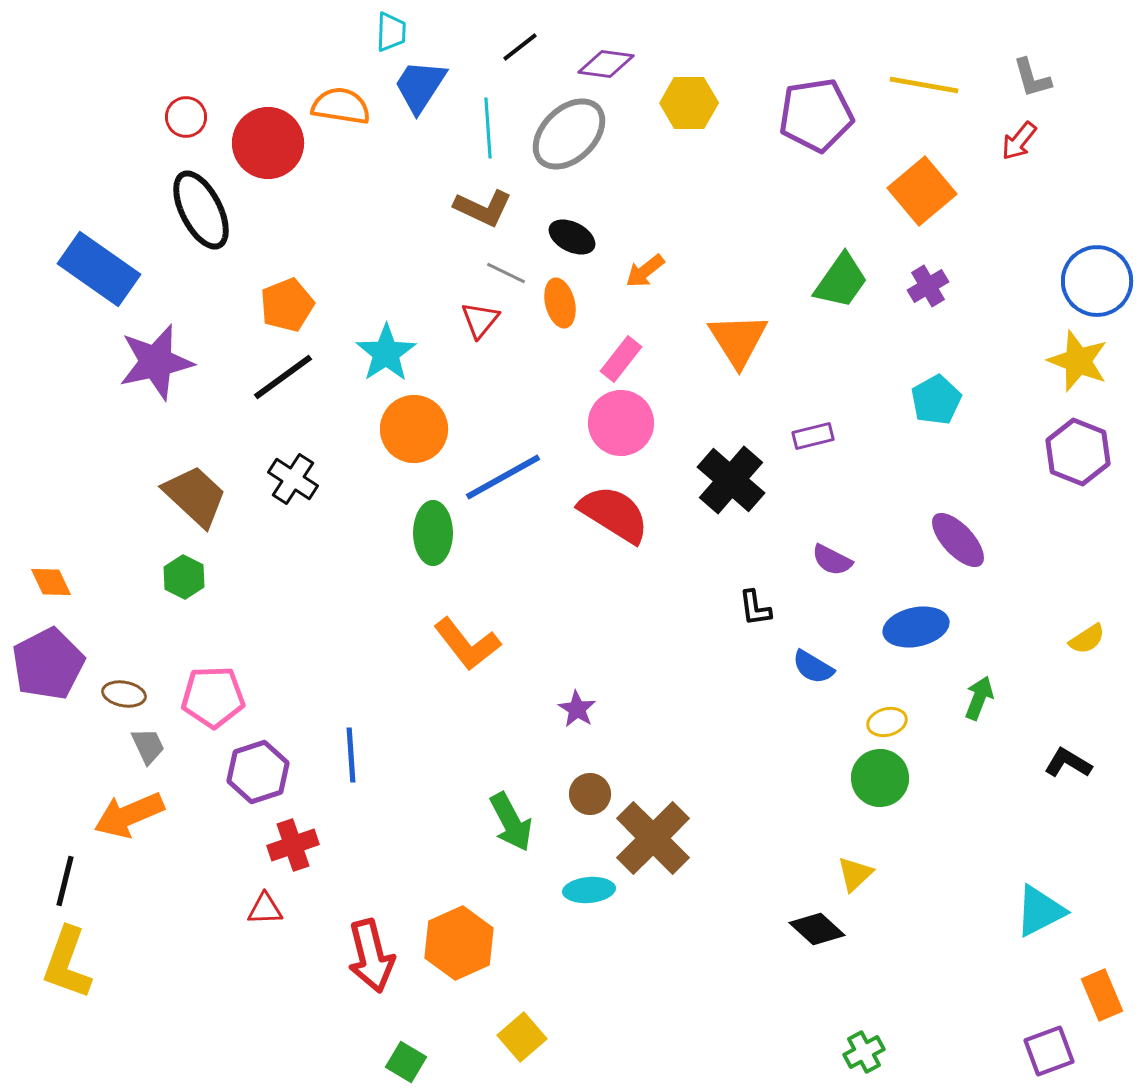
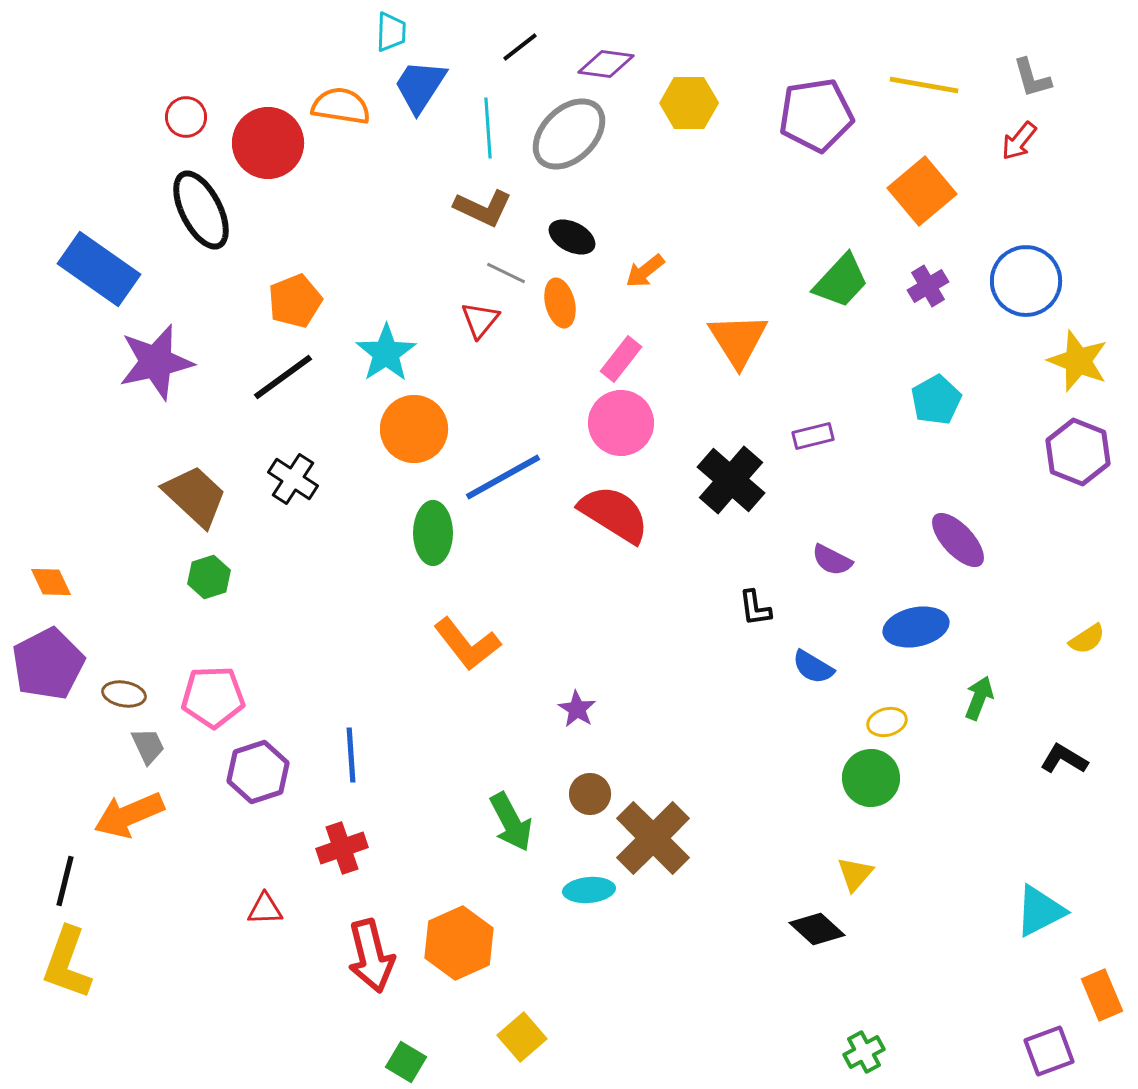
green trapezoid at (841, 281): rotated 8 degrees clockwise
blue circle at (1097, 281): moved 71 px left
orange pentagon at (287, 305): moved 8 px right, 4 px up
green hexagon at (184, 577): moved 25 px right; rotated 15 degrees clockwise
black L-shape at (1068, 763): moved 4 px left, 4 px up
green circle at (880, 778): moved 9 px left
red cross at (293, 845): moved 49 px right, 3 px down
yellow triangle at (855, 874): rotated 6 degrees counterclockwise
